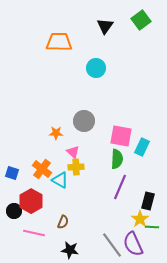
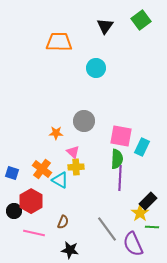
purple line: moved 9 px up; rotated 20 degrees counterclockwise
black rectangle: rotated 30 degrees clockwise
yellow star: moved 6 px up
gray line: moved 5 px left, 16 px up
